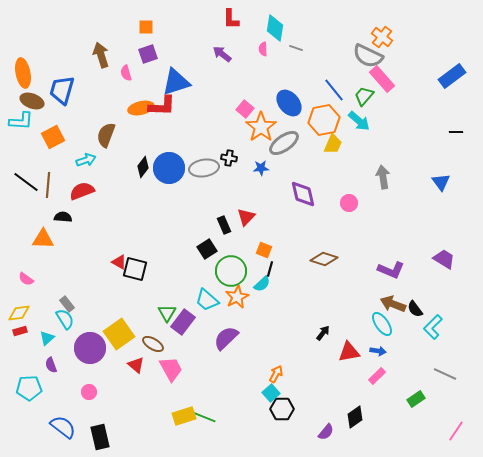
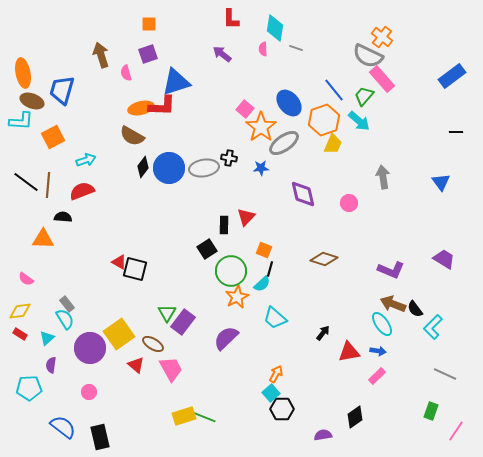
orange square at (146, 27): moved 3 px right, 3 px up
orange hexagon at (324, 120): rotated 8 degrees counterclockwise
brown semicircle at (106, 135): moved 26 px right, 1 px down; rotated 80 degrees counterclockwise
black rectangle at (224, 225): rotated 24 degrees clockwise
cyan trapezoid at (207, 300): moved 68 px right, 18 px down
yellow diamond at (19, 313): moved 1 px right, 2 px up
red rectangle at (20, 331): moved 3 px down; rotated 48 degrees clockwise
purple semicircle at (51, 365): rotated 28 degrees clockwise
green rectangle at (416, 399): moved 15 px right, 12 px down; rotated 36 degrees counterclockwise
purple semicircle at (326, 432): moved 3 px left, 3 px down; rotated 138 degrees counterclockwise
